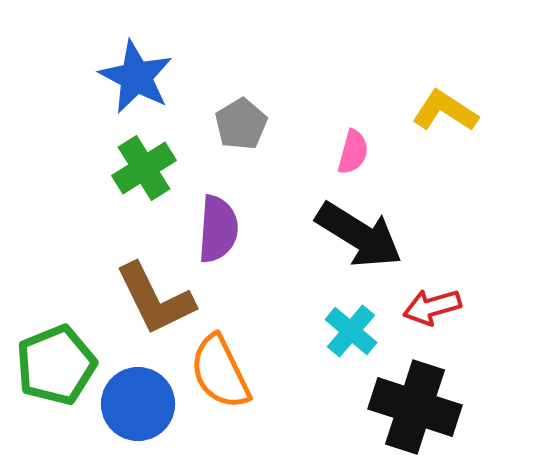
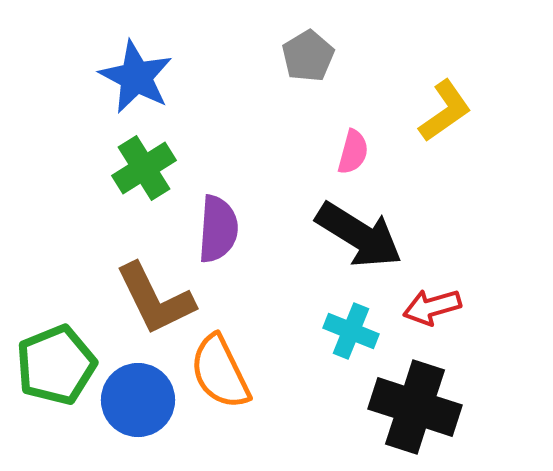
yellow L-shape: rotated 112 degrees clockwise
gray pentagon: moved 67 px right, 68 px up
cyan cross: rotated 18 degrees counterclockwise
blue circle: moved 4 px up
